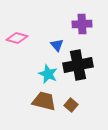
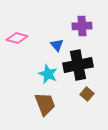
purple cross: moved 2 px down
brown trapezoid: moved 1 px right, 3 px down; rotated 55 degrees clockwise
brown square: moved 16 px right, 11 px up
